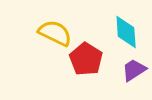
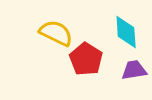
yellow semicircle: moved 1 px right
purple trapezoid: rotated 24 degrees clockwise
